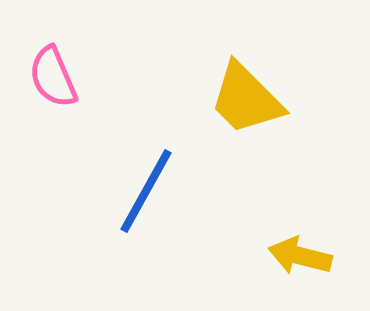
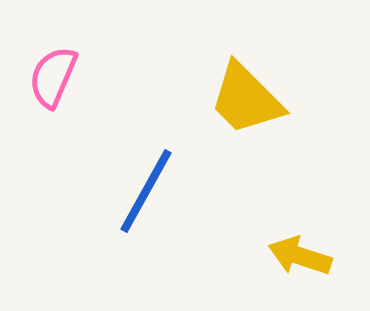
pink semicircle: rotated 46 degrees clockwise
yellow arrow: rotated 4 degrees clockwise
